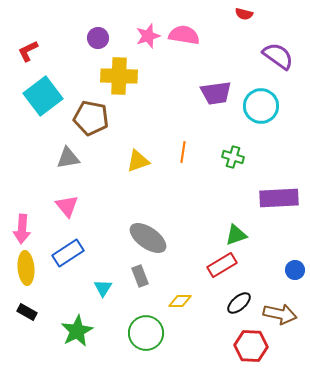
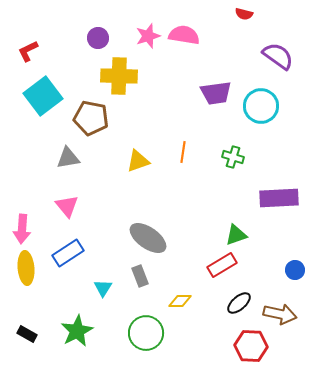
black rectangle: moved 22 px down
